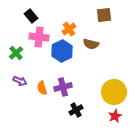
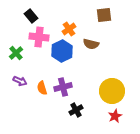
yellow circle: moved 2 px left, 1 px up
